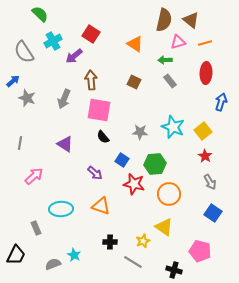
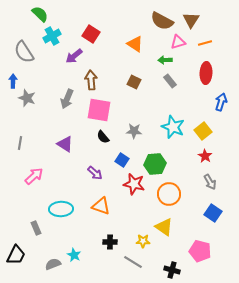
brown semicircle at (164, 20): moved 2 px left, 1 px down; rotated 105 degrees clockwise
brown triangle at (191, 20): rotated 24 degrees clockwise
cyan cross at (53, 41): moved 1 px left, 5 px up
blue arrow at (13, 81): rotated 48 degrees counterclockwise
gray arrow at (64, 99): moved 3 px right
gray star at (140, 132): moved 6 px left, 1 px up
yellow star at (143, 241): rotated 24 degrees clockwise
black cross at (174, 270): moved 2 px left
